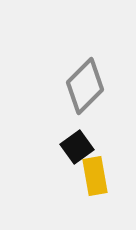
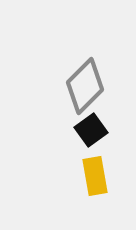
black square: moved 14 px right, 17 px up
